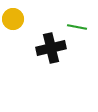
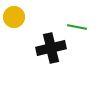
yellow circle: moved 1 px right, 2 px up
